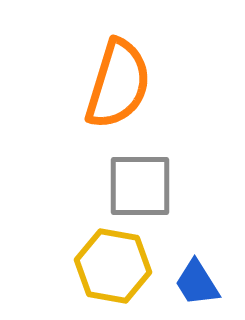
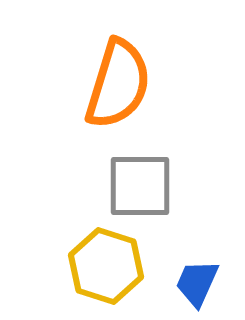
yellow hexagon: moved 7 px left; rotated 8 degrees clockwise
blue trapezoid: rotated 56 degrees clockwise
